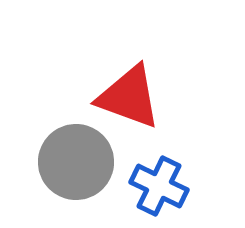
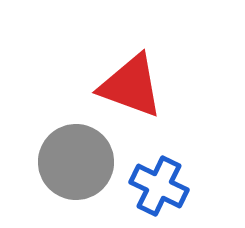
red triangle: moved 2 px right, 11 px up
